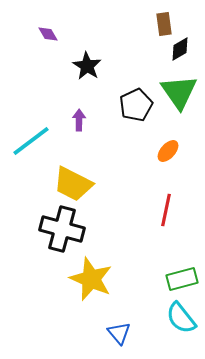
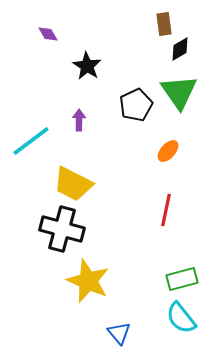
yellow star: moved 3 px left, 2 px down
